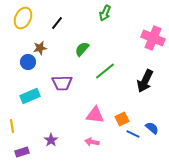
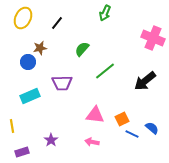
black arrow: rotated 25 degrees clockwise
blue line: moved 1 px left
